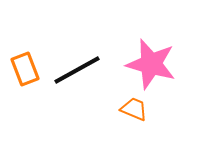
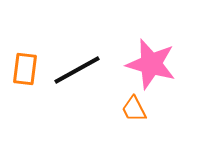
orange rectangle: rotated 28 degrees clockwise
orange trapezoid: rotated 140 degrees counterclockwise
